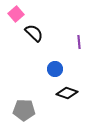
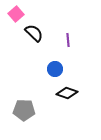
purple line: moved 11 px left, 2 px up
